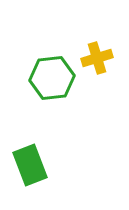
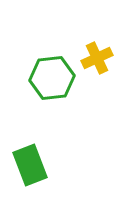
yellow cross: rotated 8 degrees counterclockwise
